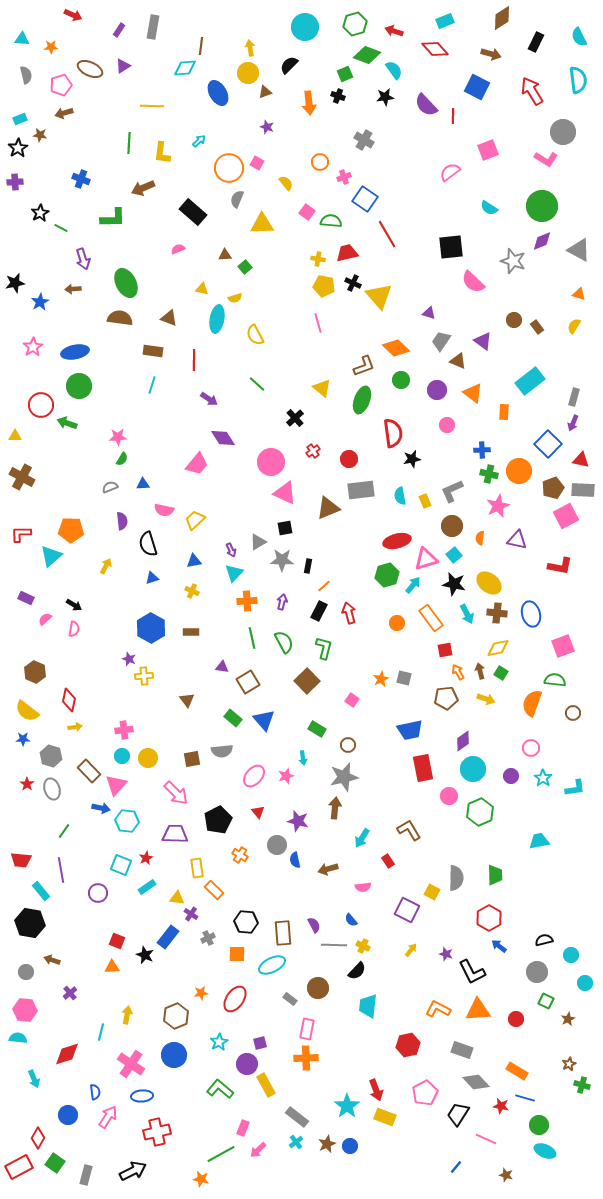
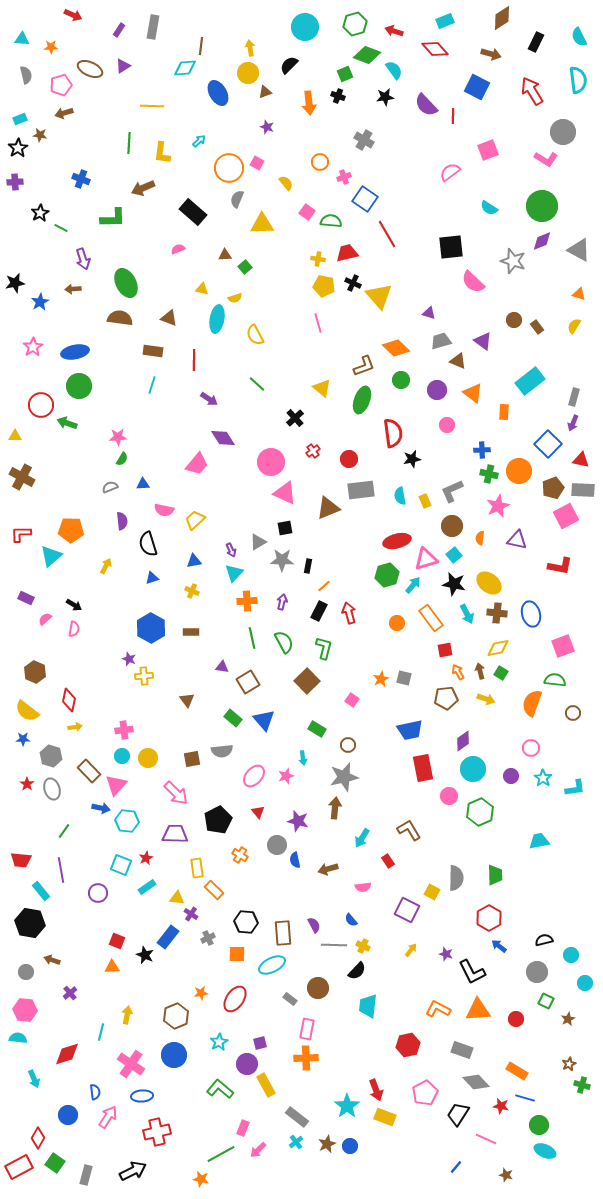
gray trapezoid at (441, 341): rotated 40 degrees clockwise
